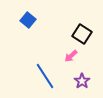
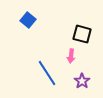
black square: rotated 18 degrees counterclockwise
pink arrow: rotated 40 degrees counterclockwise
blue line: moved 2 px right, 3 px up
